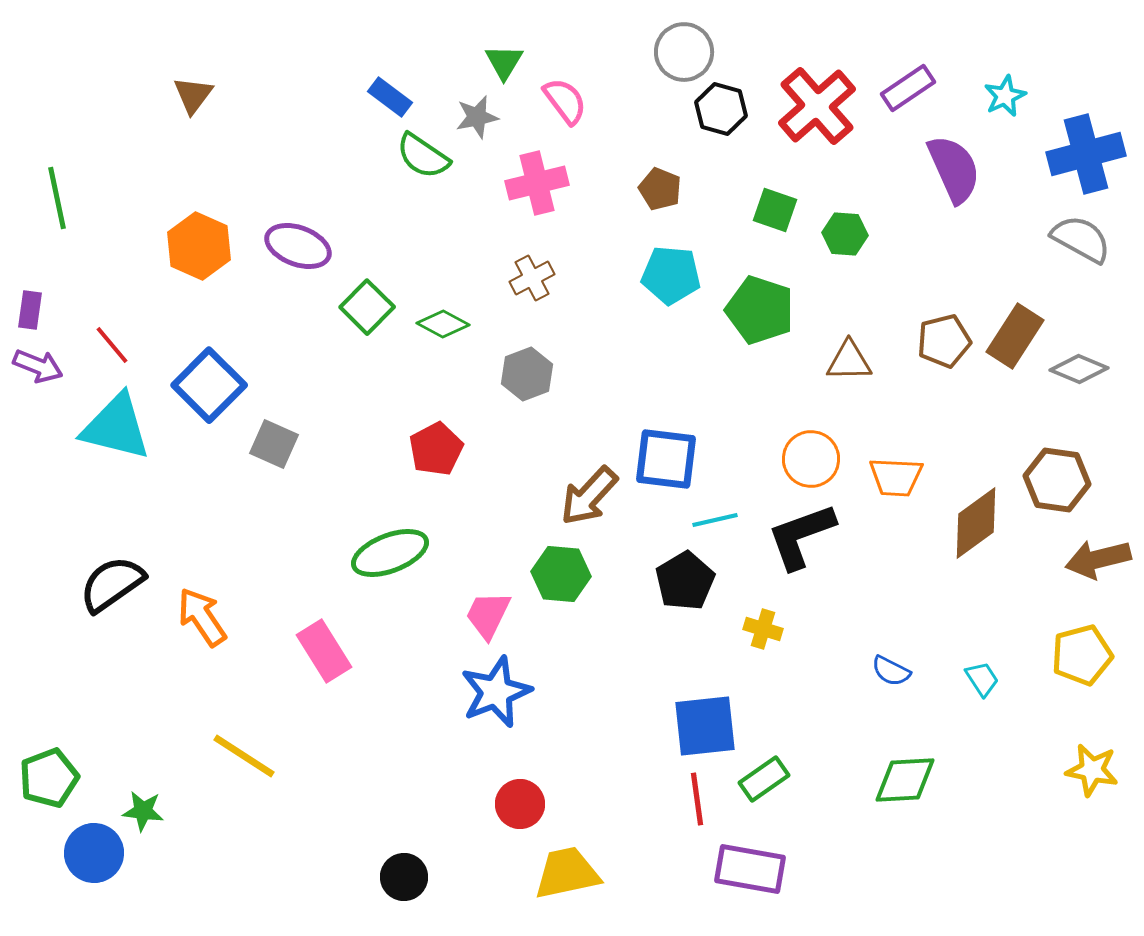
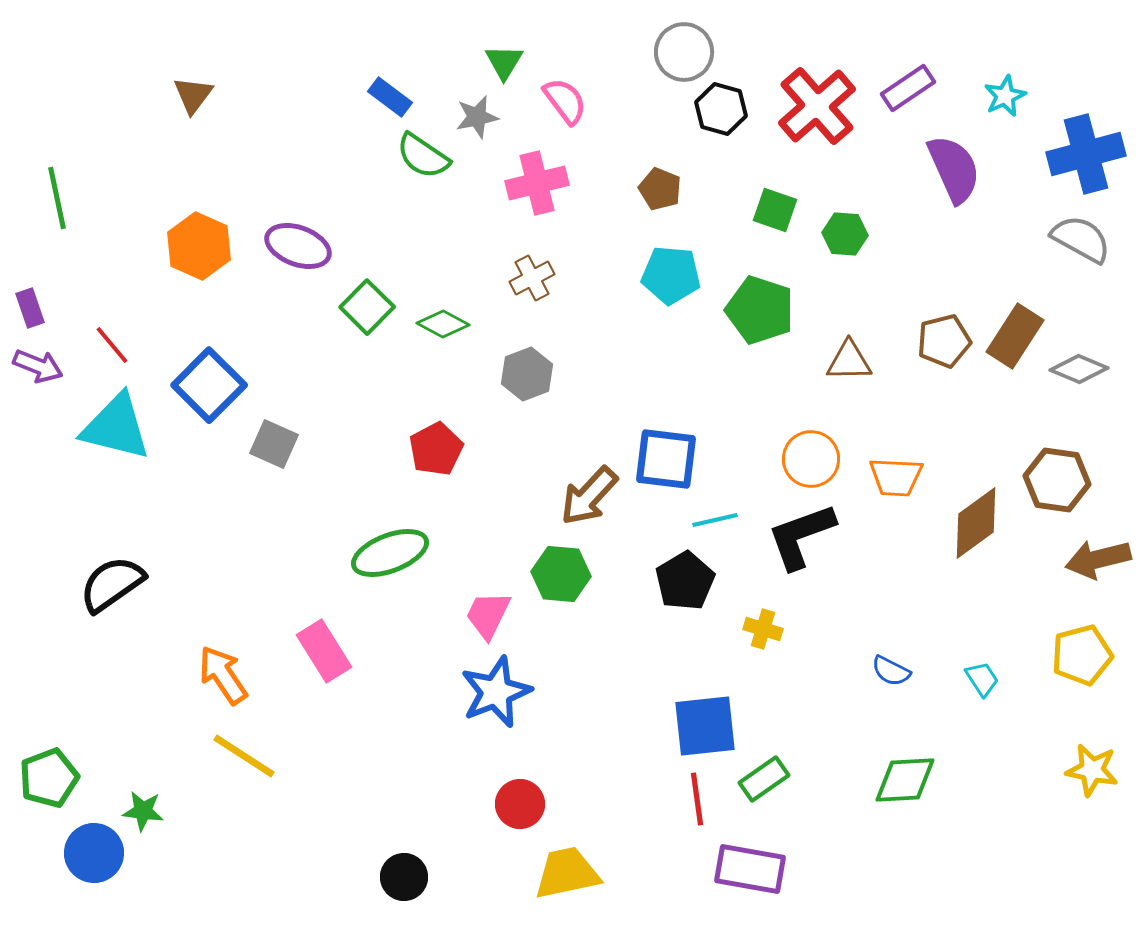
purple rectangle at (30, 310): moved 2 px up; rotated 27 degrees counterclockwise
orange arrow at (202, 617): moved 21 px right, 58 px down
